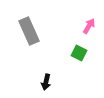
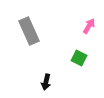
green square: moved 5 px down
